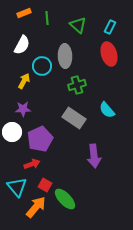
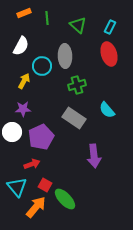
white semicircle: moved 1 px left, 1 px down
purple pentagon: moved 1 px right, 2 px up
